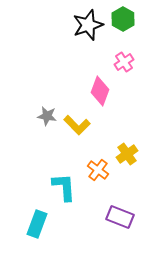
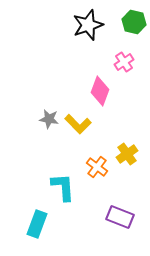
green hexagon: moved 11 px right, 3 px down; rotated 15 degrees counterclockwise
gray star: moved 2 px right, 3 px down
yellow L-shape: moved 1 px right, 1 px up
orange cross: moved 1 px left, 3 px up
cyan L-shape: moved 1 px left
